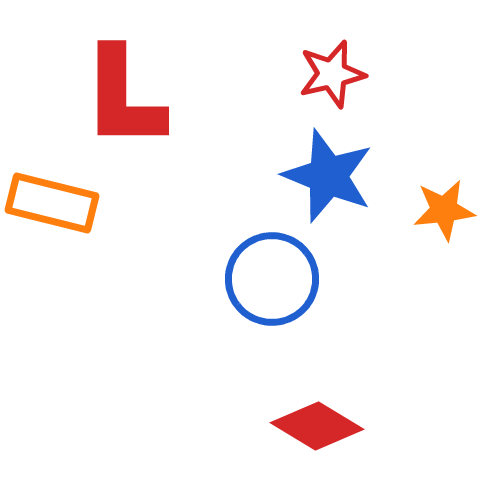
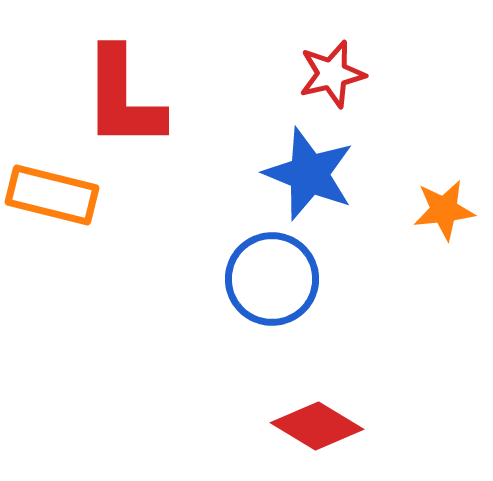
blue star: moved 19 px left, 2 px up
orange rectangle: moved 8 px up
